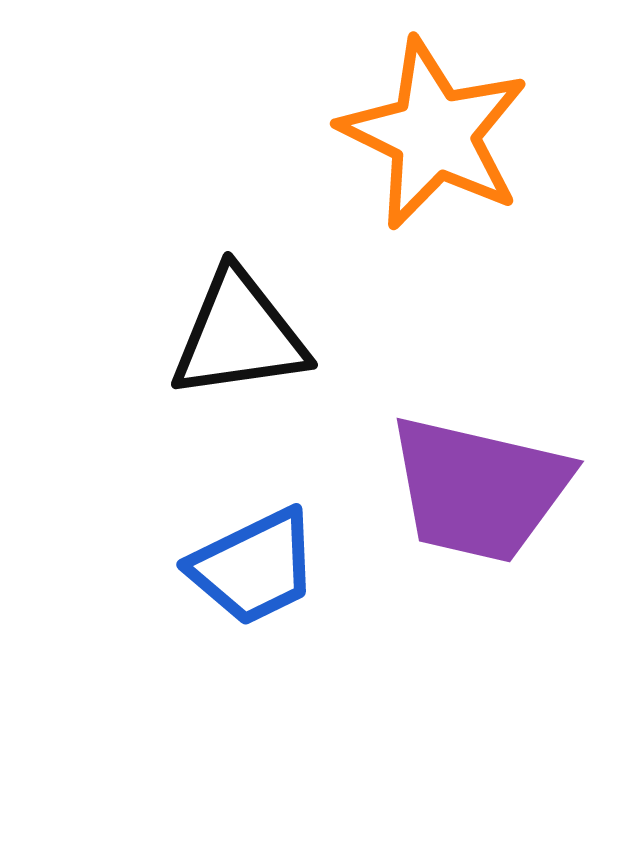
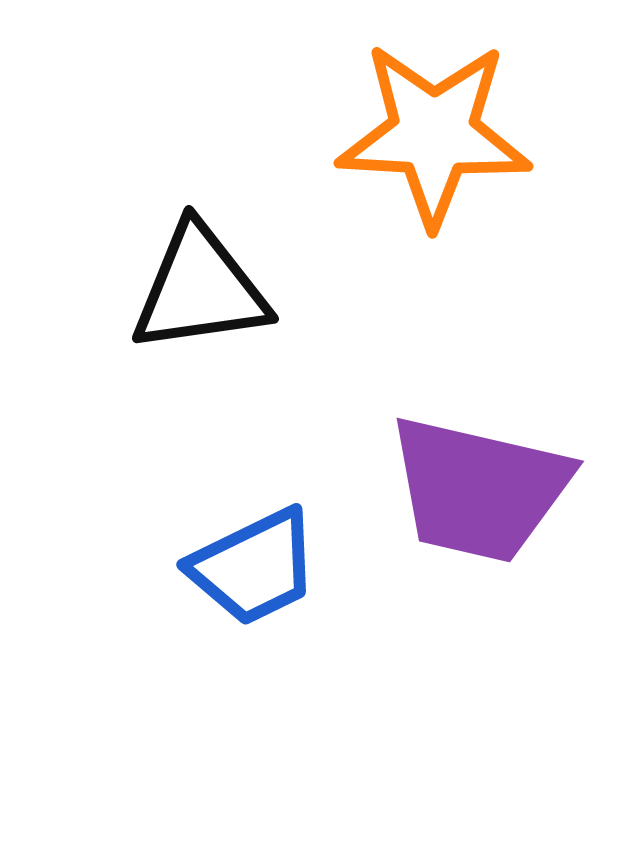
orange star: rotated 23 degrees counterclockwise
black triangle: moved 39 px left, 46 px up
